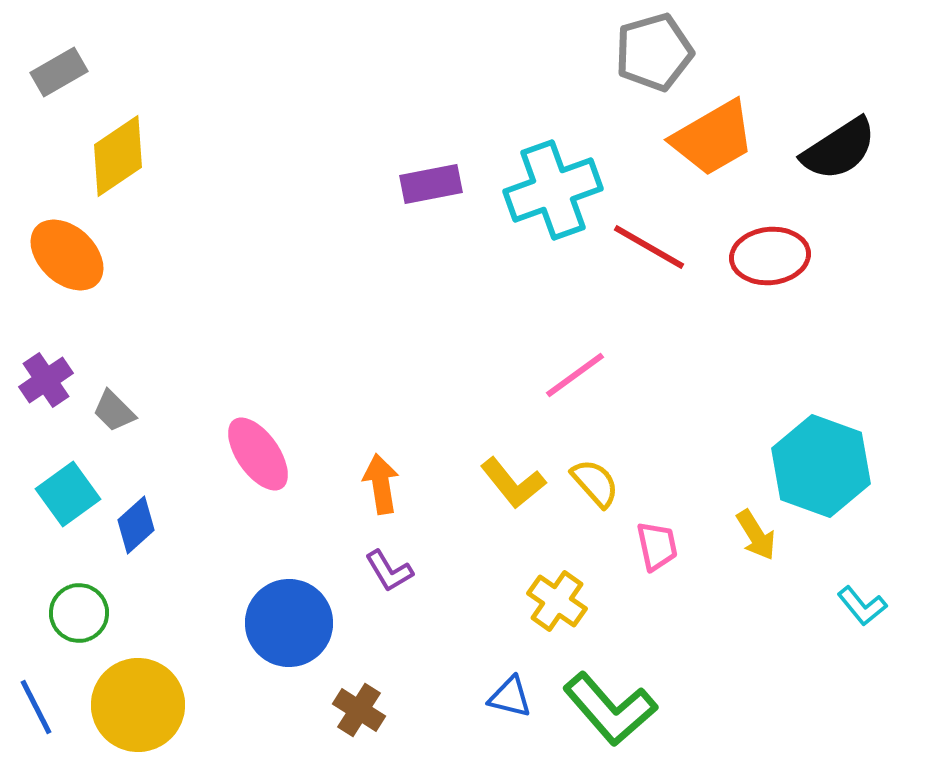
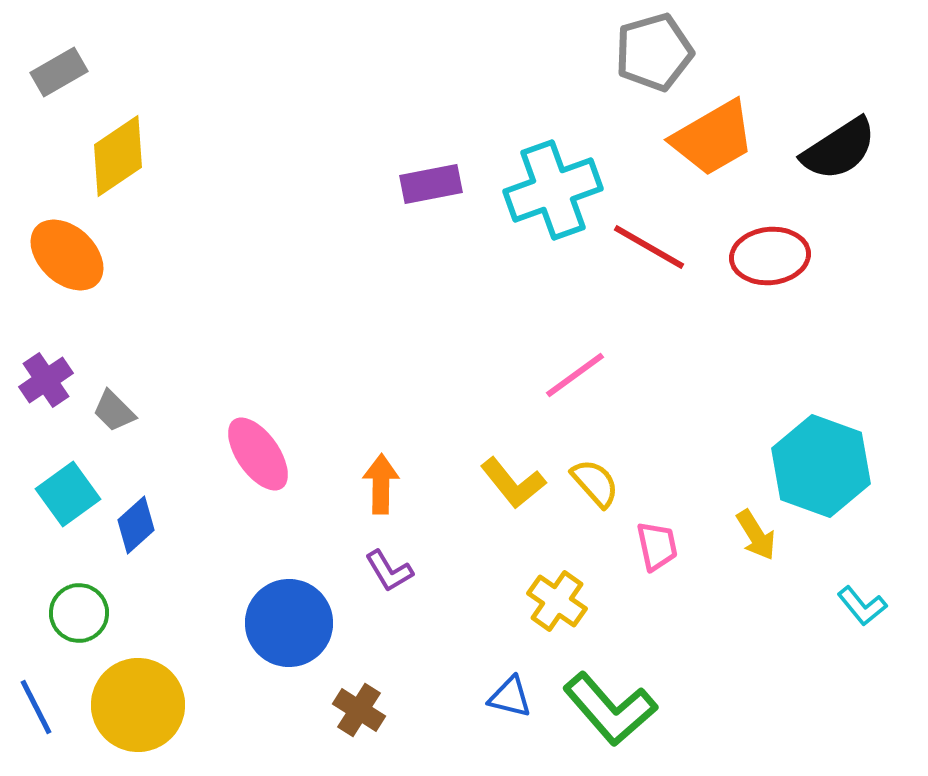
orange arrow: rotated 10 degrees clockwise
